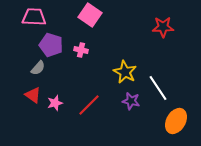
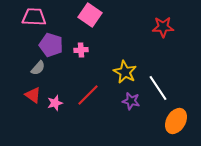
pink cross: rotated 16 degrees counterclockwise
red line: moved 1 px left, 10 px up
